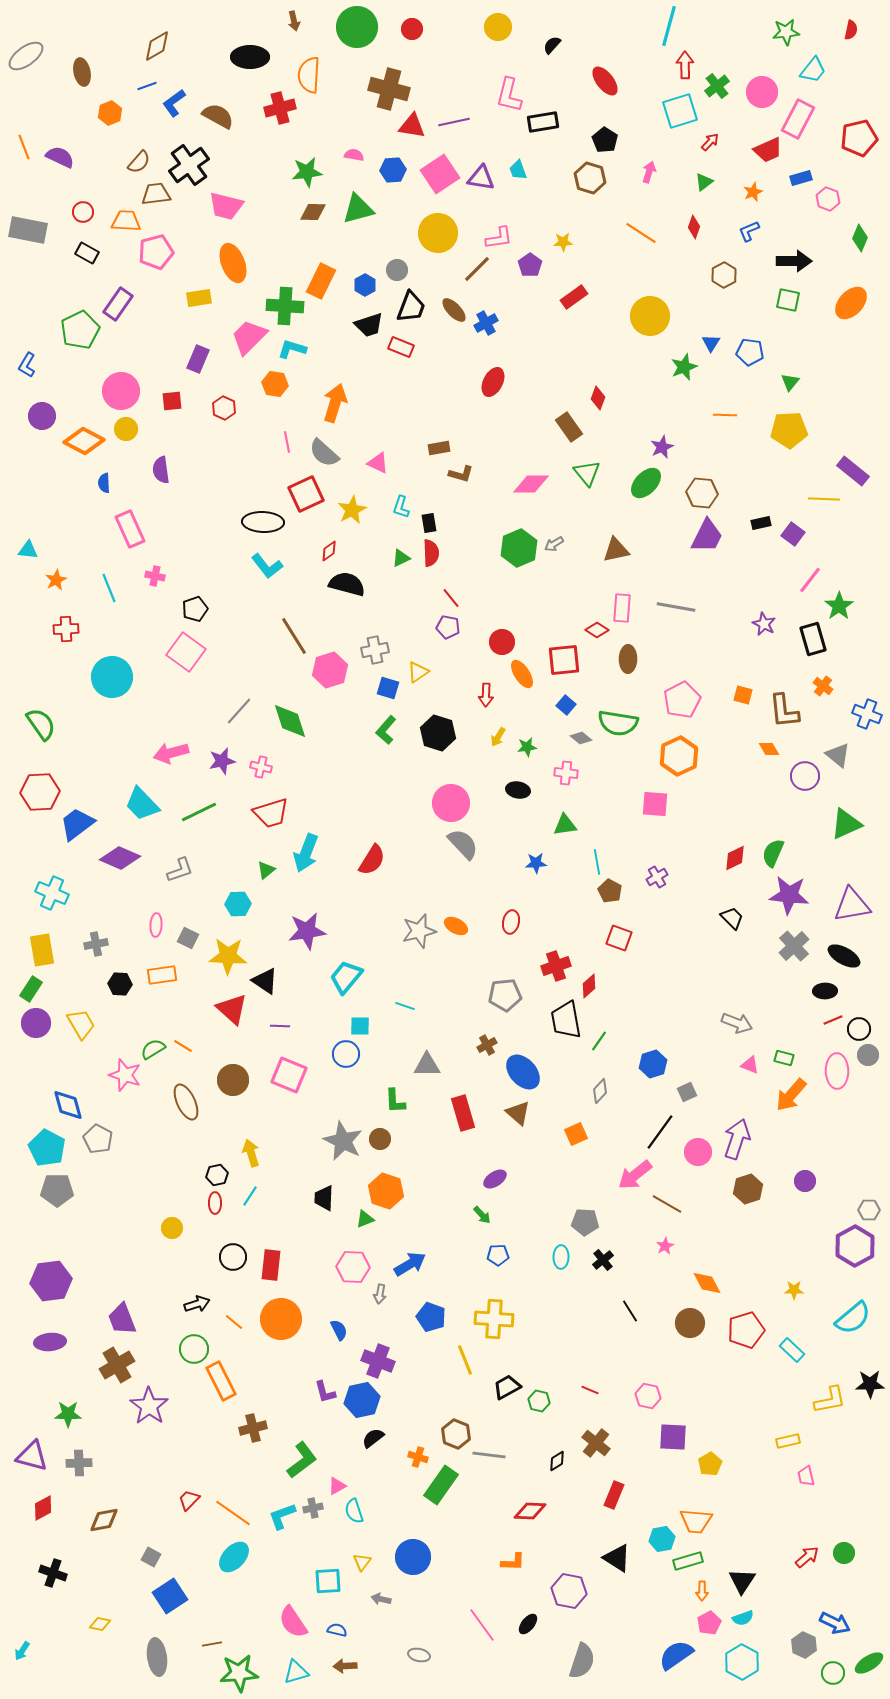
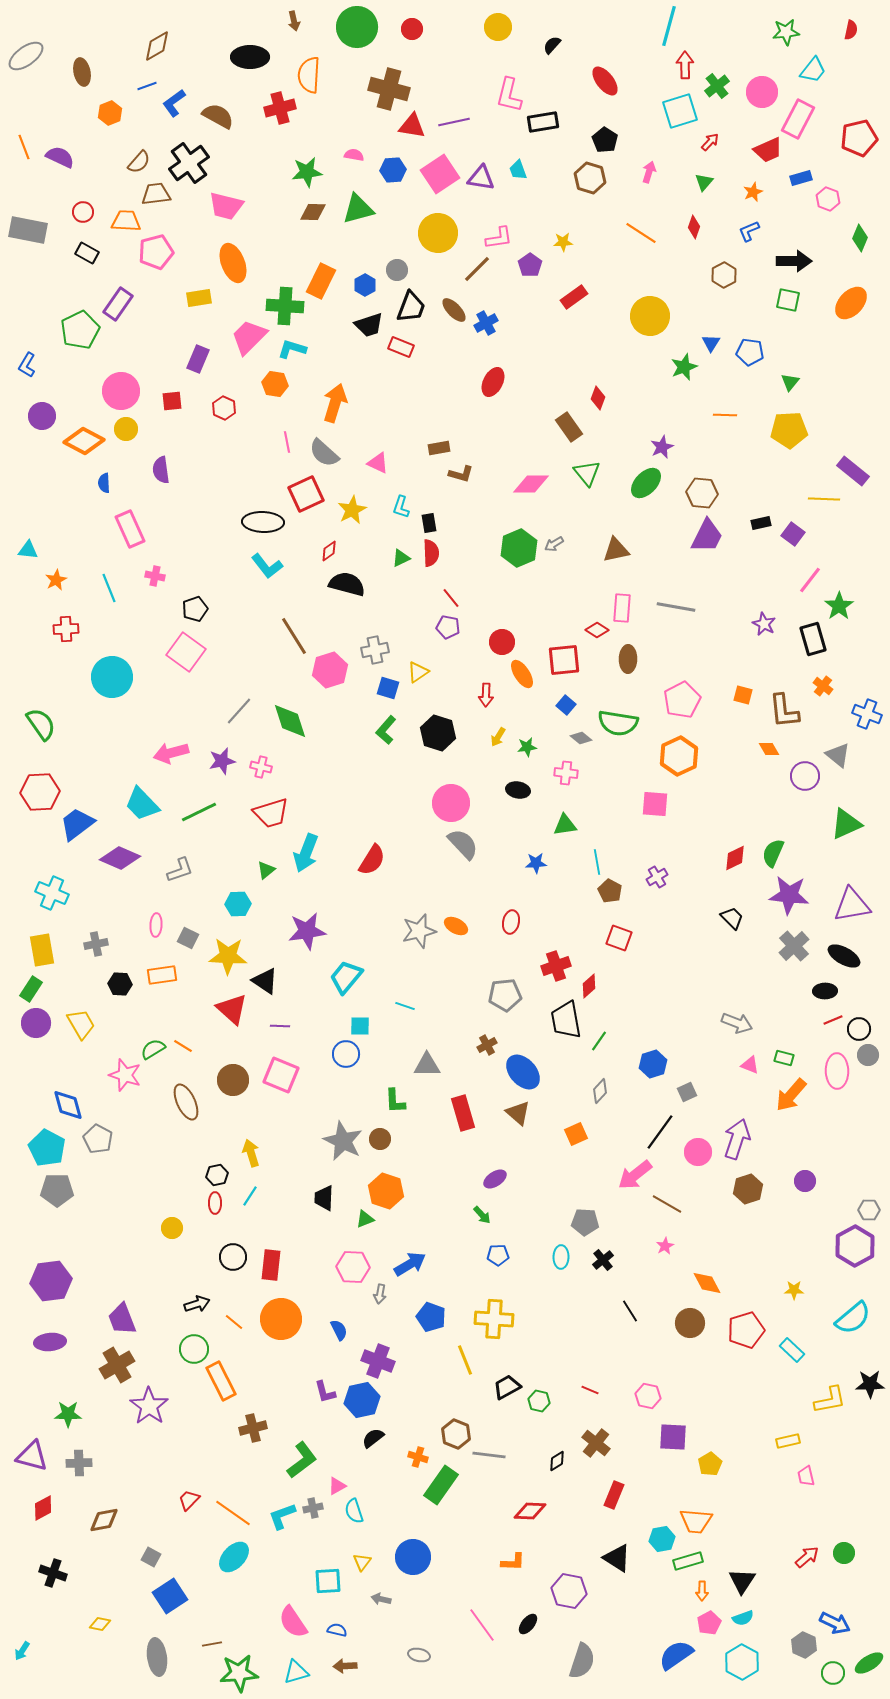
black cross at (189, 165): moved 2 px up
green triangle at (704, 182): rotated 12 degrees counterclockwise
pink square at (289, 1075): moved 8 px left
